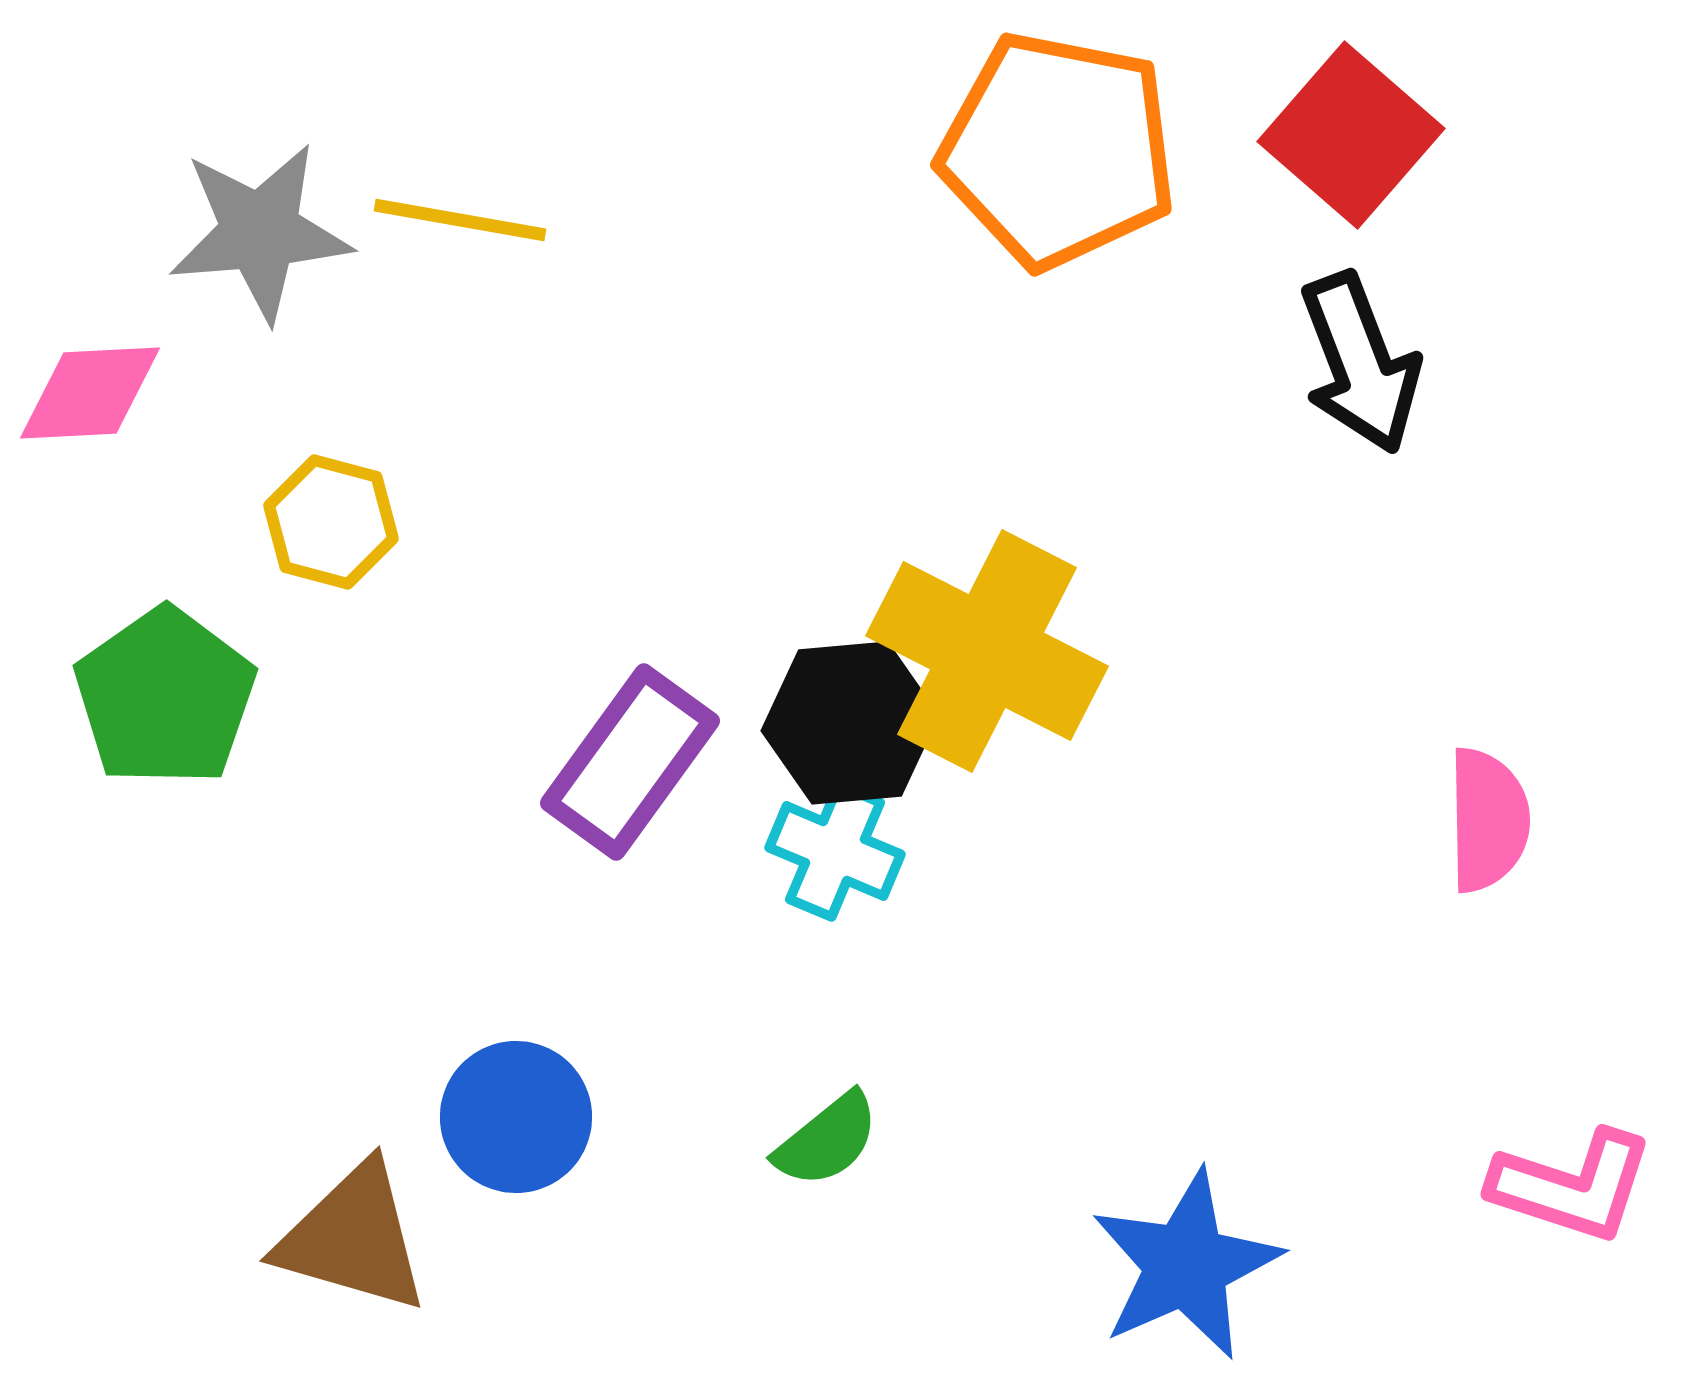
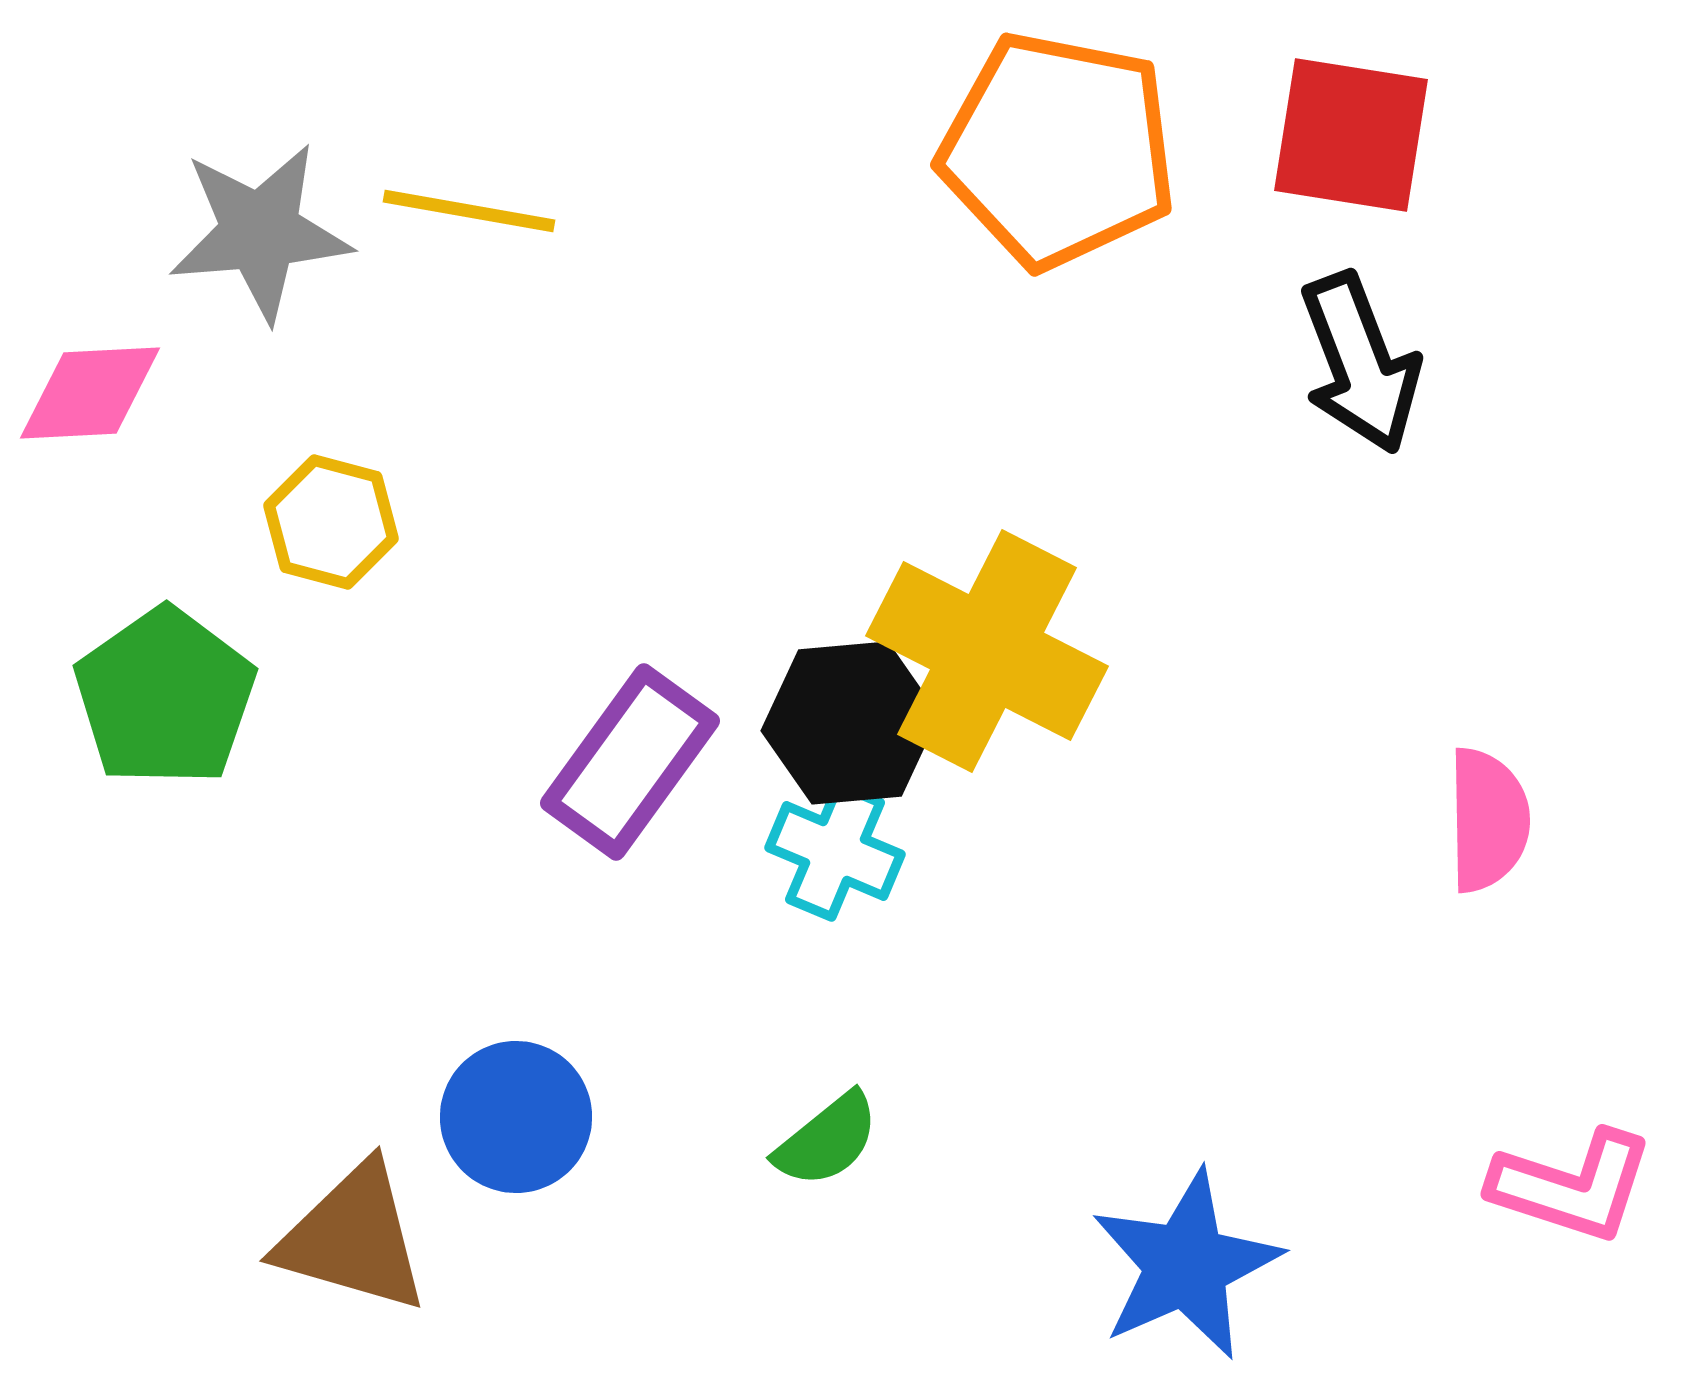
red square: rotated 32 degrees counterclockwise
yellow line: moved 9 px right, 9 px up
